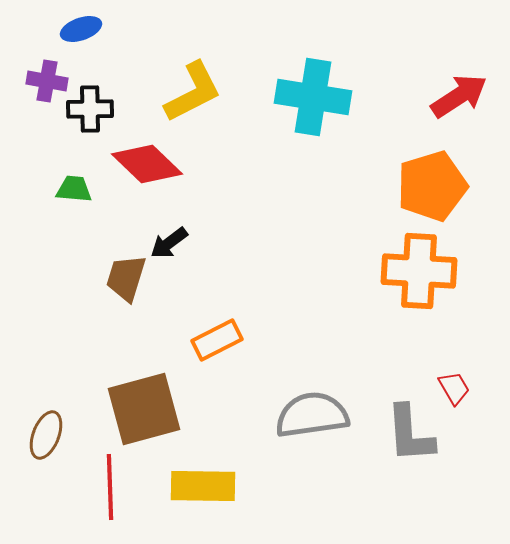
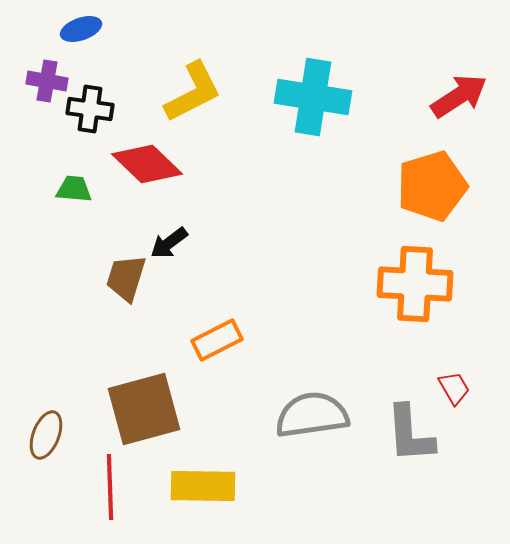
black cross: rotated 9 degrees clockwise
orange cross: moved 4 px left, 13 px down
